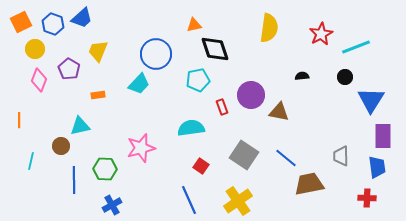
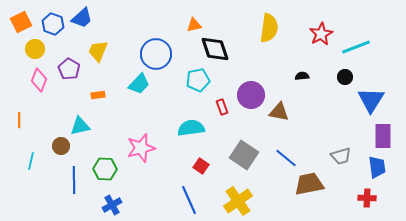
gray trapezoid at (341, 156): rotated 105 degrees counterclockwise
